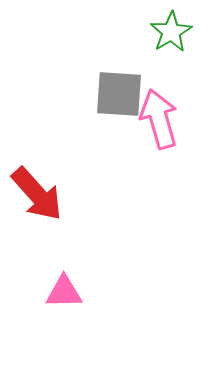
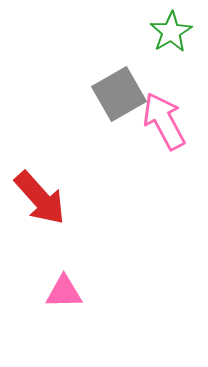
gray square: rotated 34 degrees counterclockwise
pink arrow: moved 5 px right, 2 px down; rotated 12 degrees counterclockwise
red arrow: moved 3 px right, 4 px down
